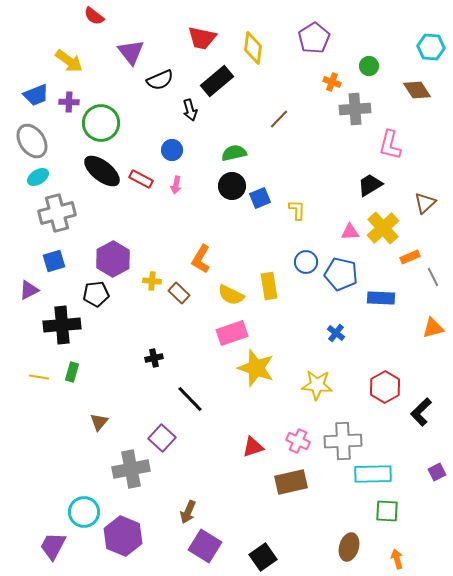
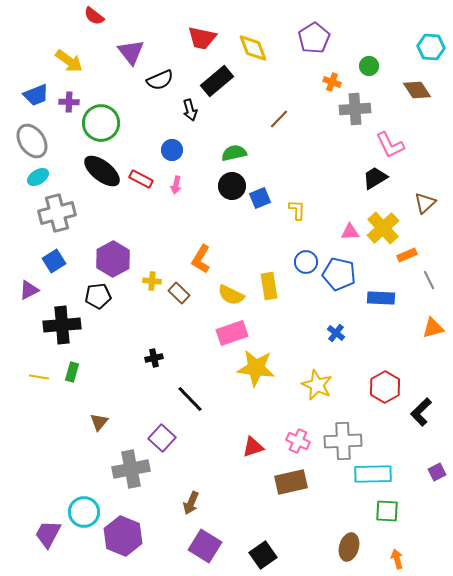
yellow diamond at (253, 48): rotated 28 degrees counterclockwise
pink L-shape at (390, 145): rotated 40 degrees counterclockwise
black trapezoid at (370, 185): moved 5 px right, 7 px up
orange rectangle at (410, 257): moved 3 px left, 2 px up
blue square at (54, 261): rotated 15 degrees counterclockwise
blue pentagon at (341, 274): moved 2 px left
gray line at (433, 277): moved 4 px left, 3 px down
black pentagon at (96, 294): moved 2 px right, 2 px down
yellow star at (256, 368): rotated 12 degrees counterclockwise
yellow star at (317, 385): rotated 20 degrees clockwise
brown arrow at (188, 512): moved 3 px right, 9 px up
purple trapezoid at (53, 546): moved 5 px left, 12 px up
black square at (263, 557): moved 2 px up
